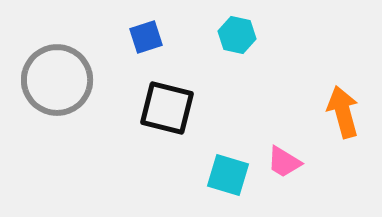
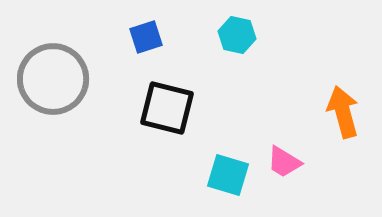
gray circle: moved 4 px left, 1 px up
